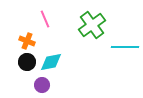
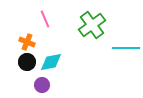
orange cross: moved 1 px down
cyan line: moved 1 px right, 1 px down
